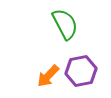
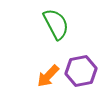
green semicircle: moved 9 px left
